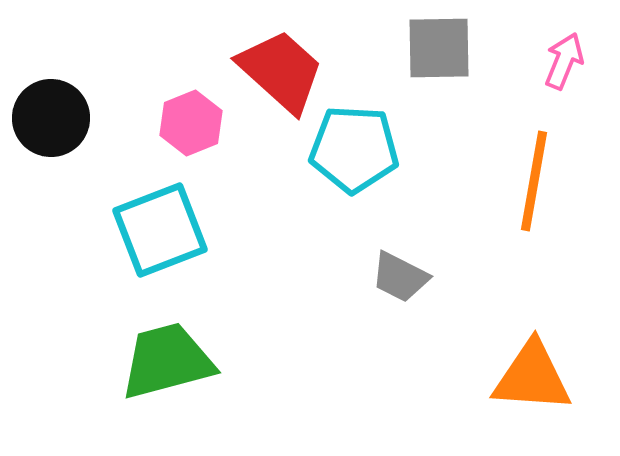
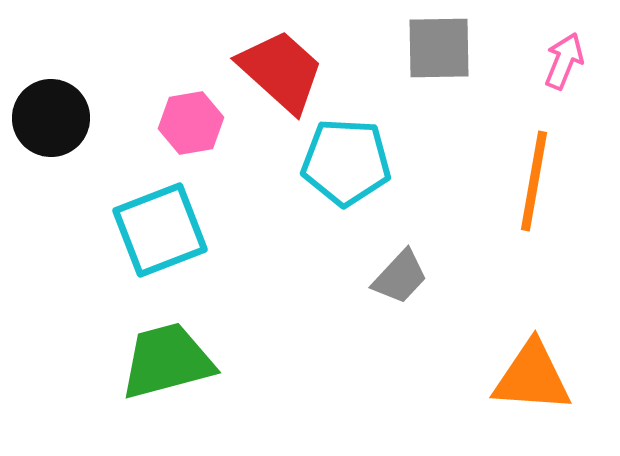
pink hexagon: rotated 12 degrees clockwise
cyan pentagon: moved 8 px left, 13 px down
gray trapezoid: rotated 74 degrees counterclockwise
